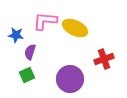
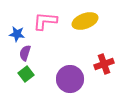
yellow ellipse: moved 10 px right, 7 px up; rotated 45 degrees counterclockwise
blue star: moved 1 px right, 1 px up
purple semicircle: moved 5 px left, 1 px down
red cross: moved 5 px down
green square: moved 1 px left, 1 px up; rotated 14 degrees counterclockwise
